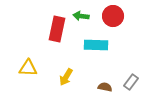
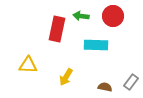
yellow triangle: moved 3 px up
